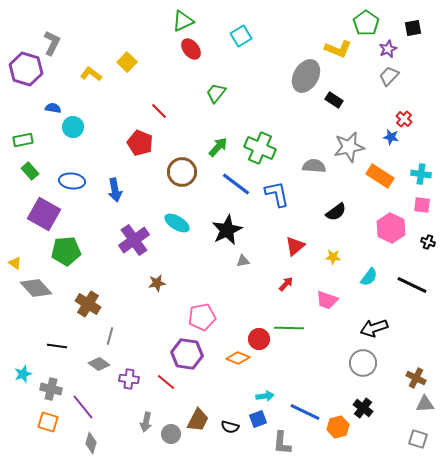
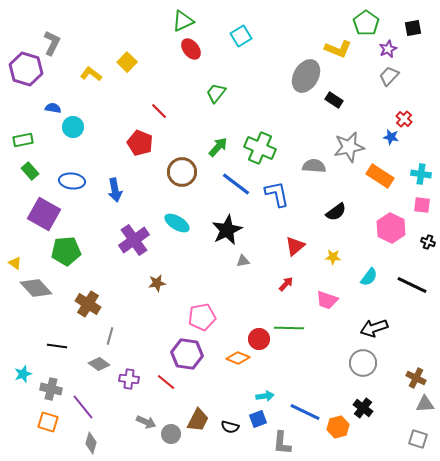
gray arrow at (146, 422): rotated 78 degrees counterclockwise
